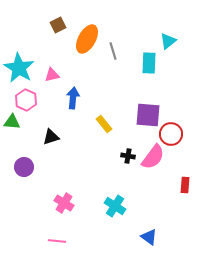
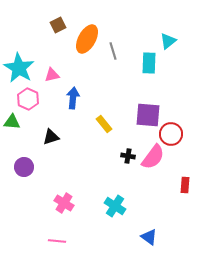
pink hexagon: moved 2 px right, 1 px up
